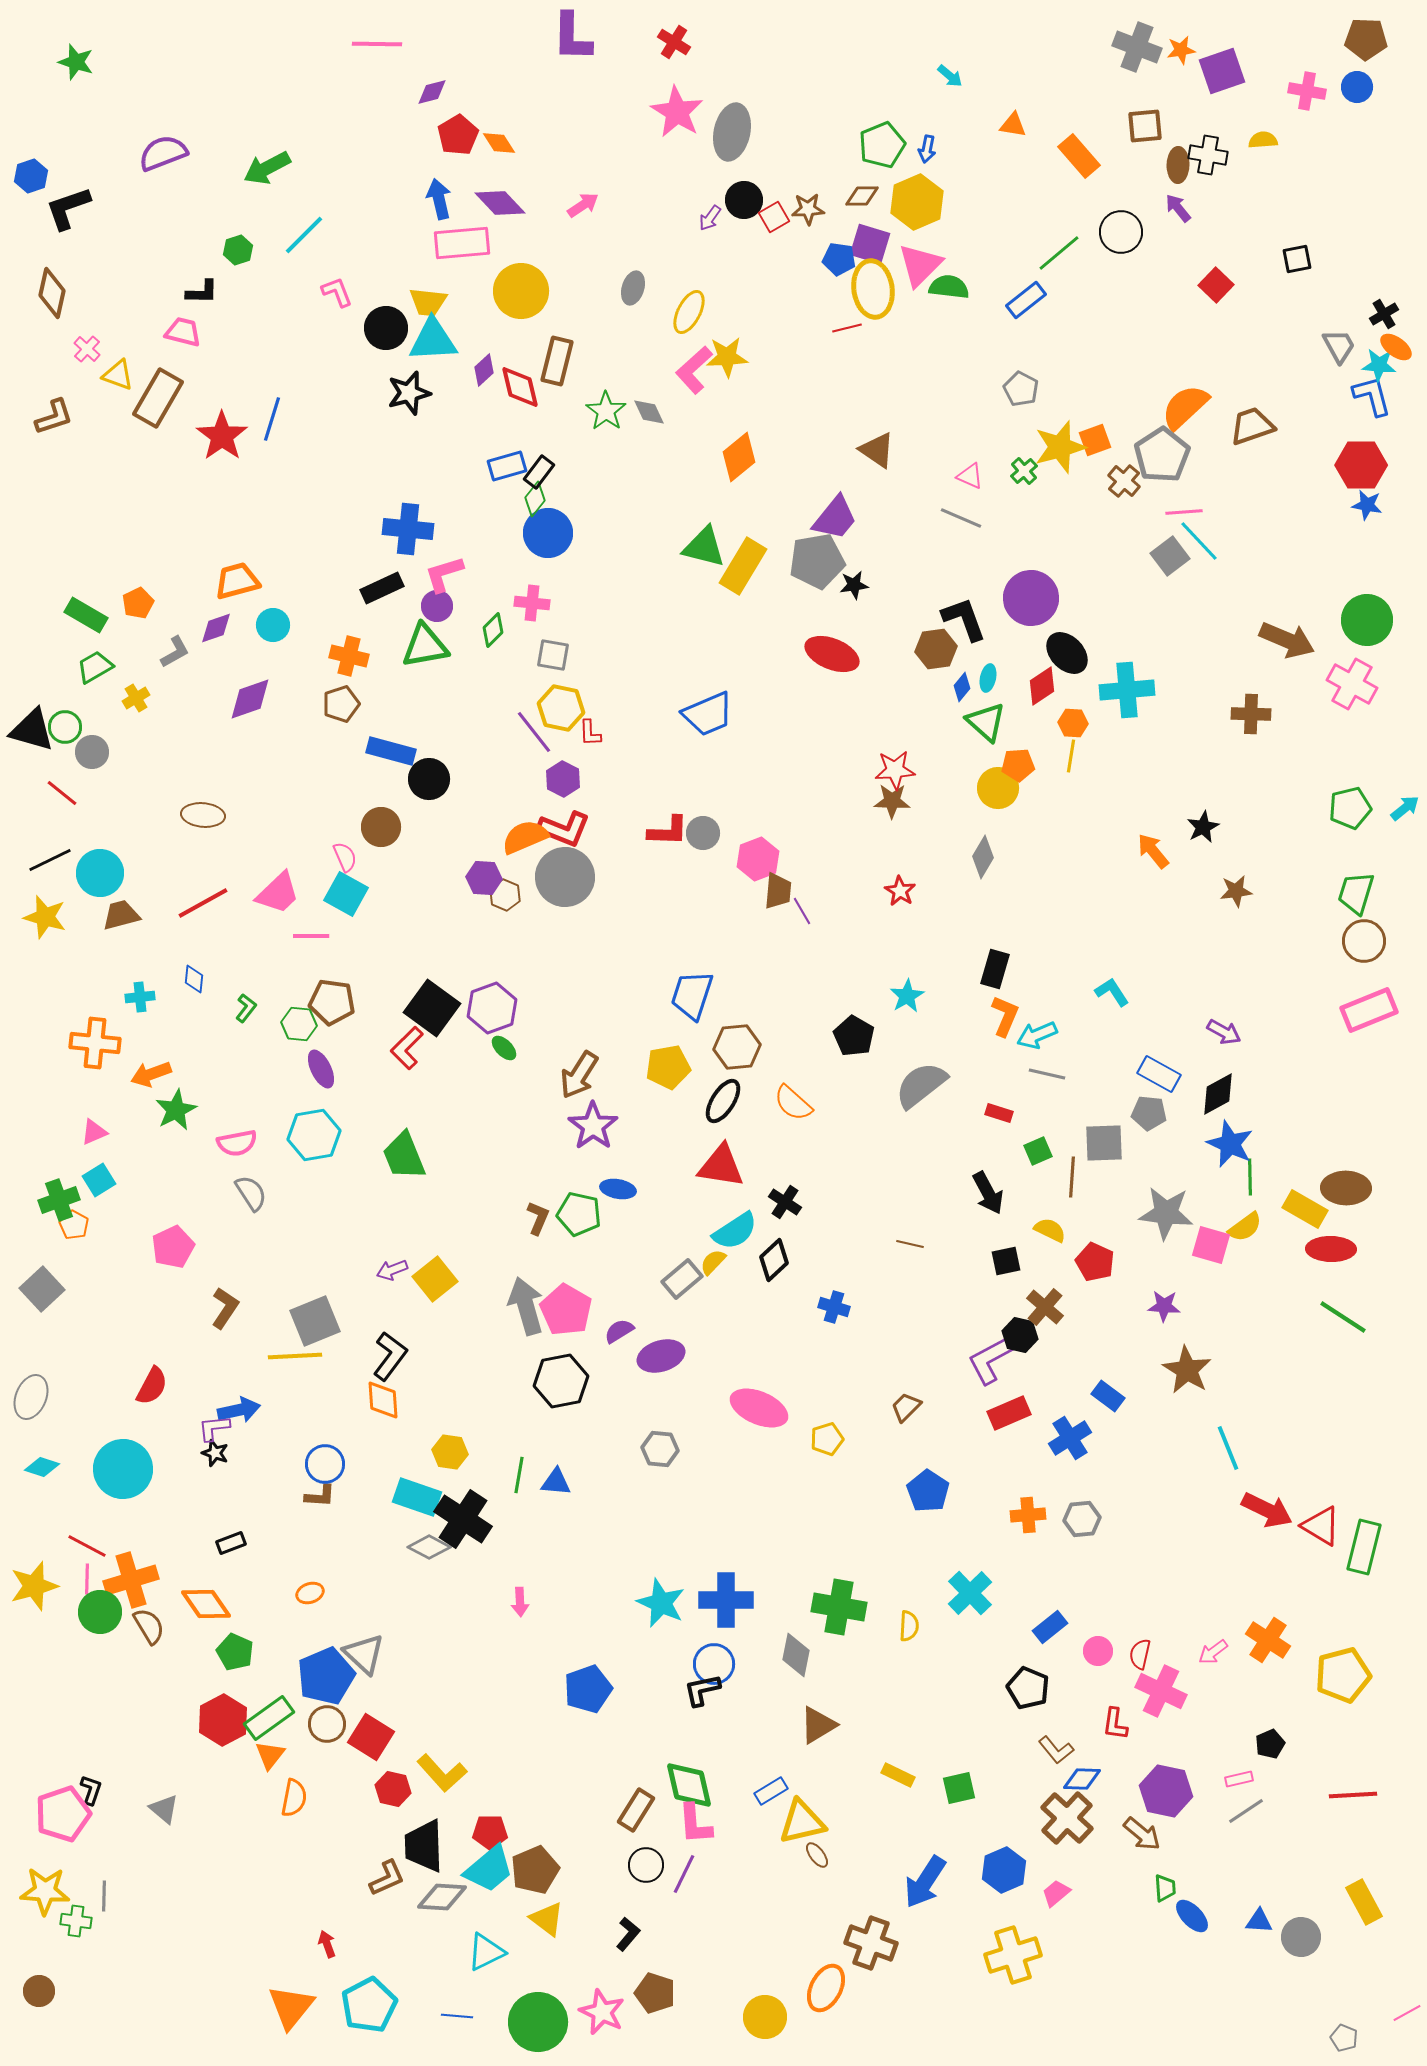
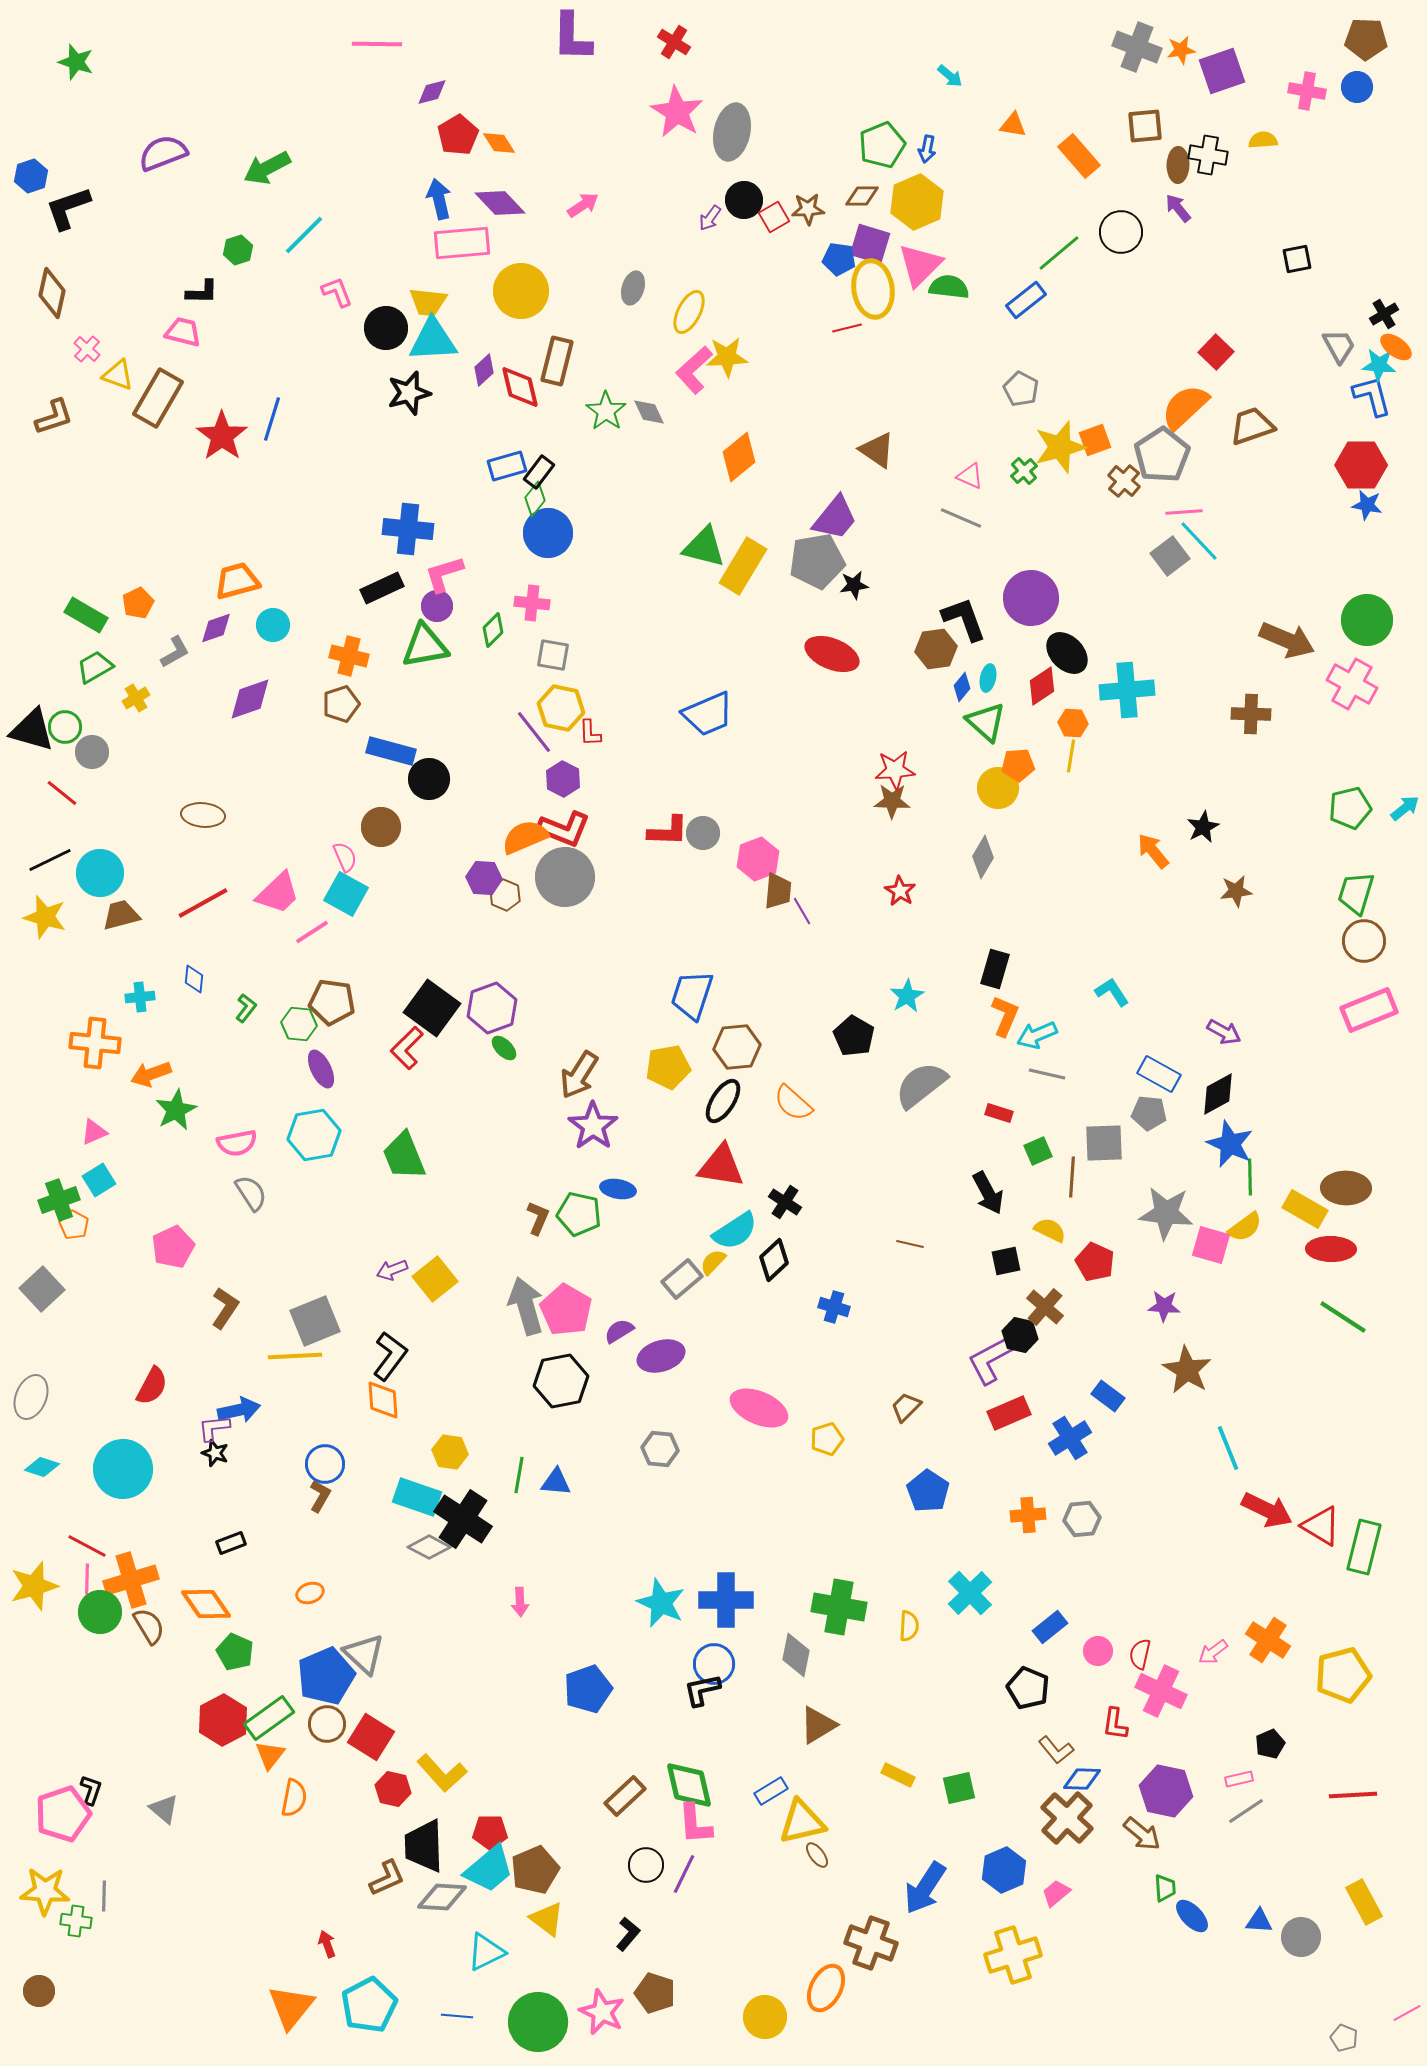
red square at (1216, 285): moved 67 px down
pink line at (311, 936): moved 1 px right, 4 px up; rotated 33 degrees counterclockwise
brown L-shape at (320, 1496): rotated 64 degrees counterclockwise
brown rectangle at (636, 1810): moved 11 px left, 14 px up; rotated 15 degrees clockwise
blue arrow at (925, 1882): moved 6 px down
